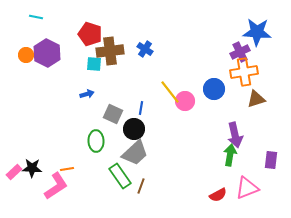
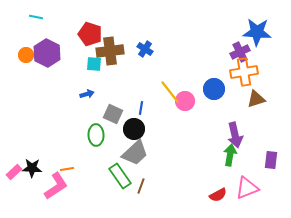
green ellipse: moved 6 px up
